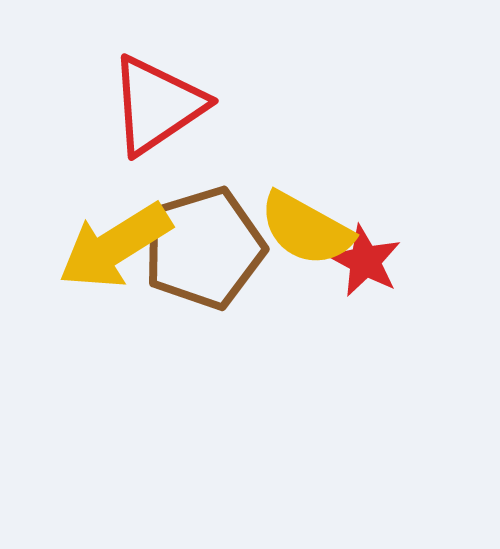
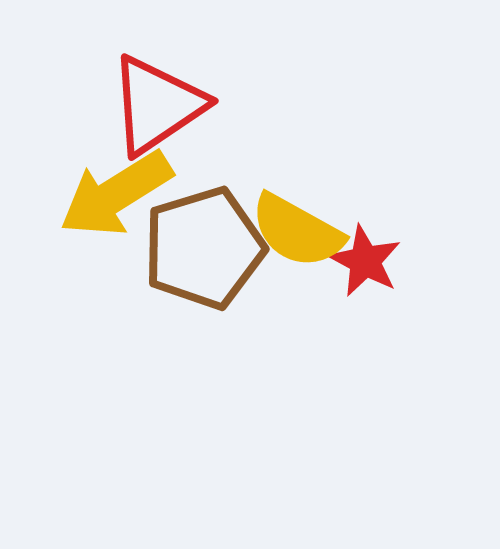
yellow semicircle: moved 9 px left, 2 px down
yellow arrow: moved 1 px right, 52 px up
